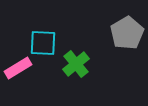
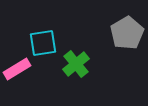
cyan square: rotated 12 degrees counterclockwise
pink rectangle: moved 1 px left, 1 px down
